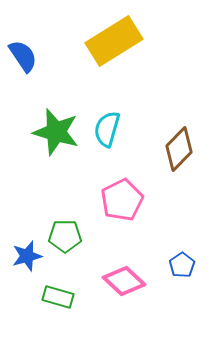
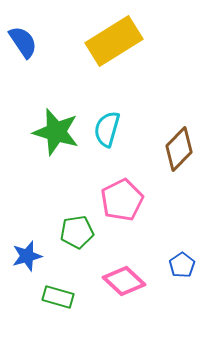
blue semicircle: moved 14 px up
green pentagon: moved 12 px right, 4 px up; rotated 8 degrees counterclockwise
